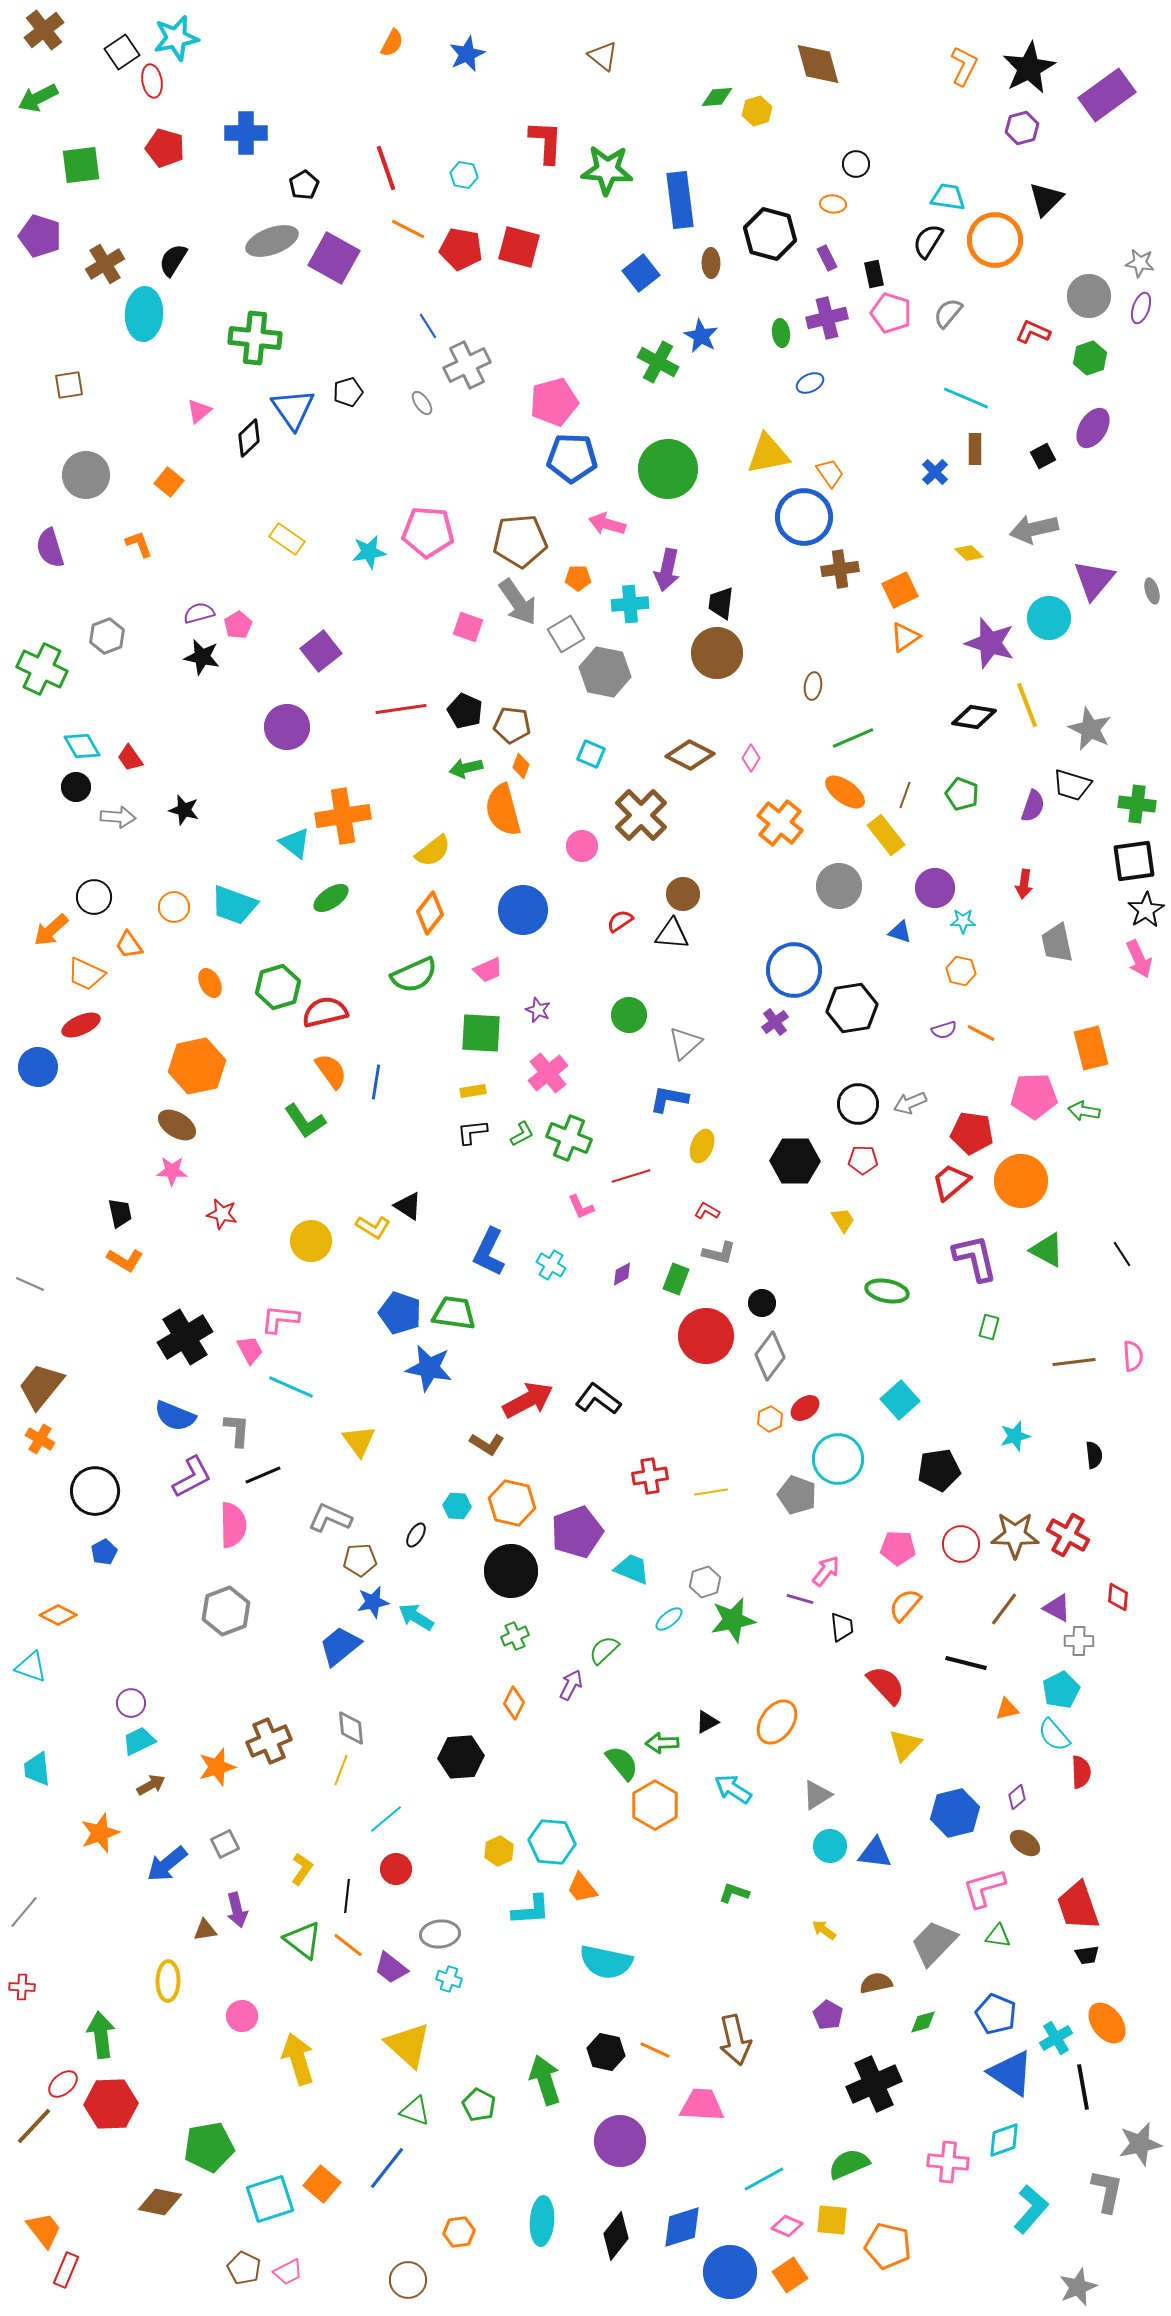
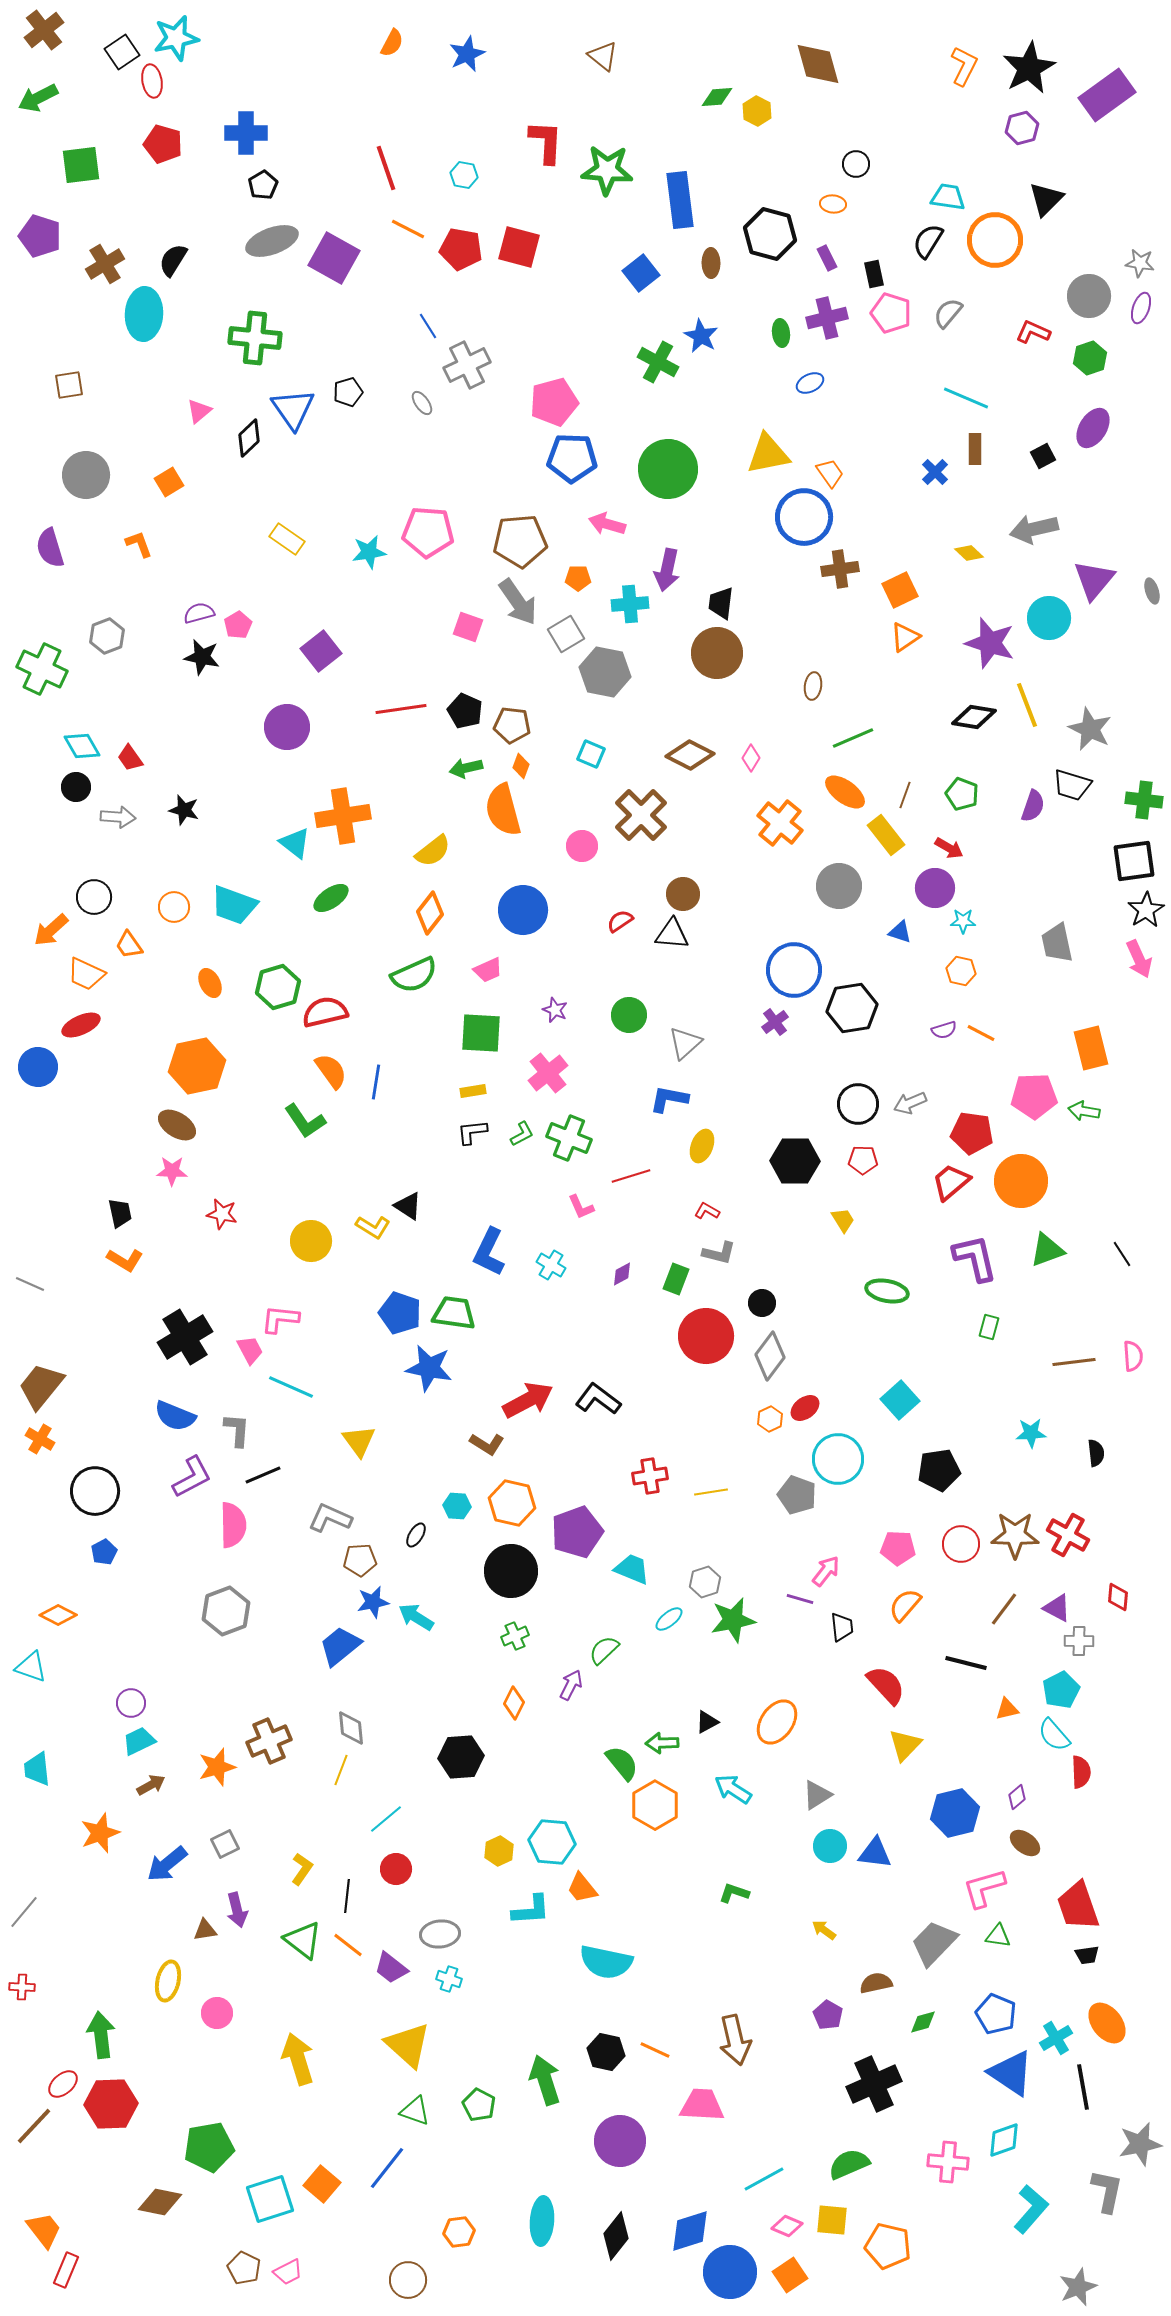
yellow hexagon at (757, 111): rotated 16 degrees counterclockwise
red pentagon at (165, 148): moved 2 px left, 4 px up
black pentagon at (304, 185): moved 41 px left
orange square at (169, 482): rotated 20 degrees clockwise
green cross at (1137, 804): moved 7 px right, 4 px up
red arrow at (1024, 884): moved 75 px left, 36 px up; rotated 68 degrees counterclockwise
purple star at (538, 1010): moved 17 px right
green triangle at (1047, 1250): rotated 48 degrees counterclockwise
cyan star at (1015, 1436): moved 16 px right, 3 px up; rotated 12 degrees clockwise
black semicircle at (1094, 1455): moved 2 px right, 2 px up
yellow ellipse at (168, 1981): rotated 12 degrees clockwise
pink circle at (242, 2016): moved 25 px left, 3 px up
blue diamond at (682, 2227): moved 8 px right, 4 px down
